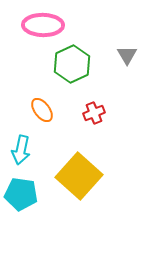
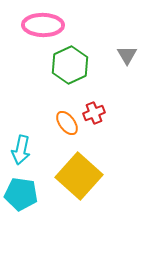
green hexagon: moved 2 px left, 1 px down
orange ellipse: moved 25 px right, 13 px down
